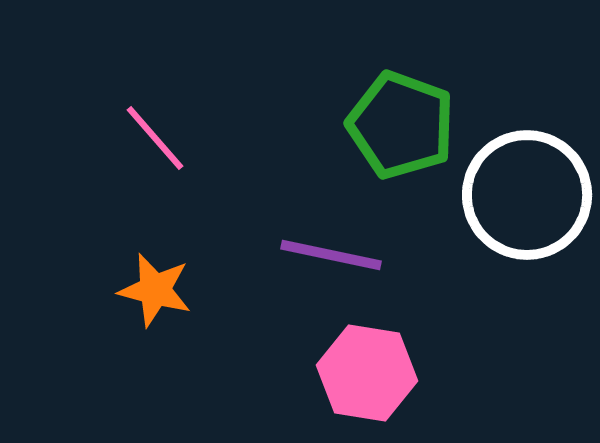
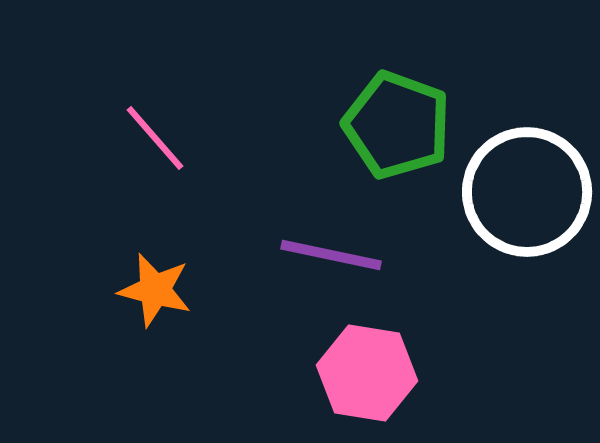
green pentagon: moved 4 px left
white circle: moved 3 px up
